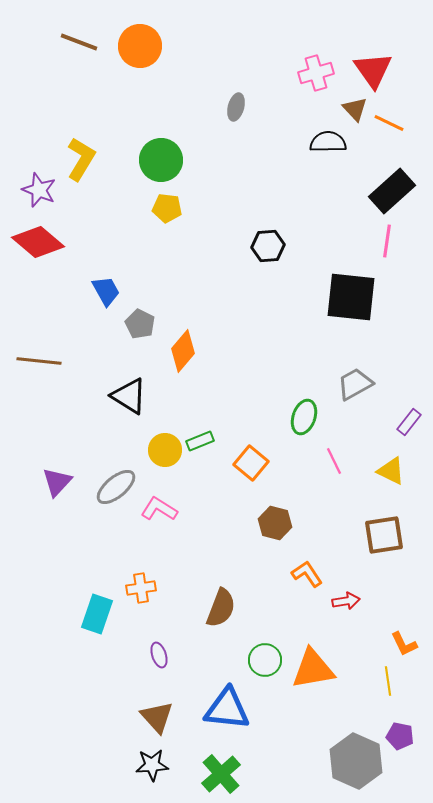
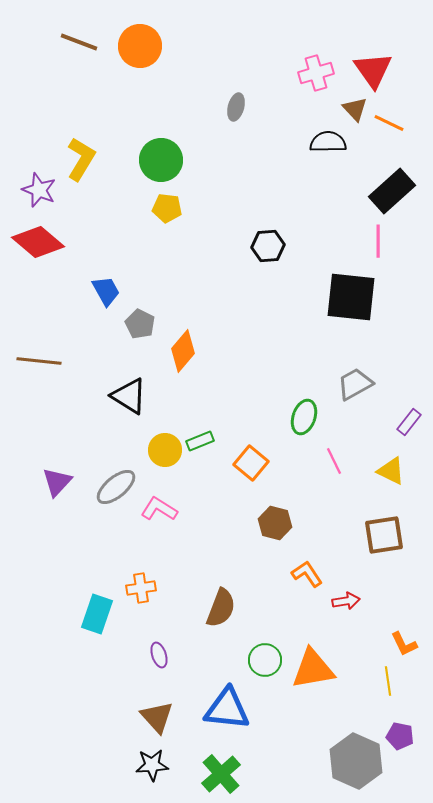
pink line at (387, 241): moved 9 px left; rotated 8 degrees counterclockwise
